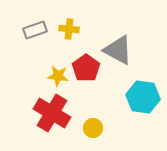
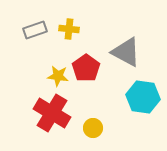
gray triangle: moved 8 px right, 2 px down
